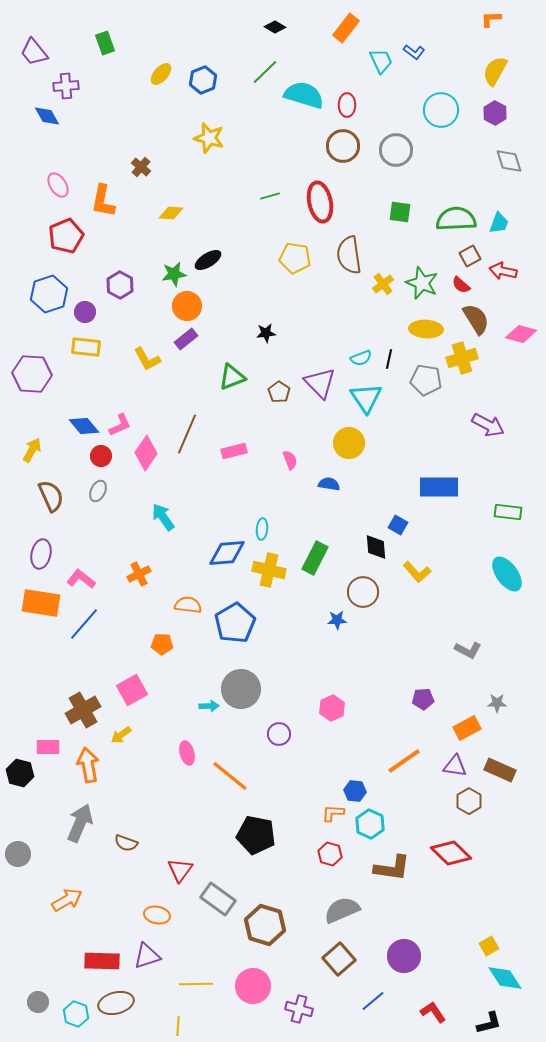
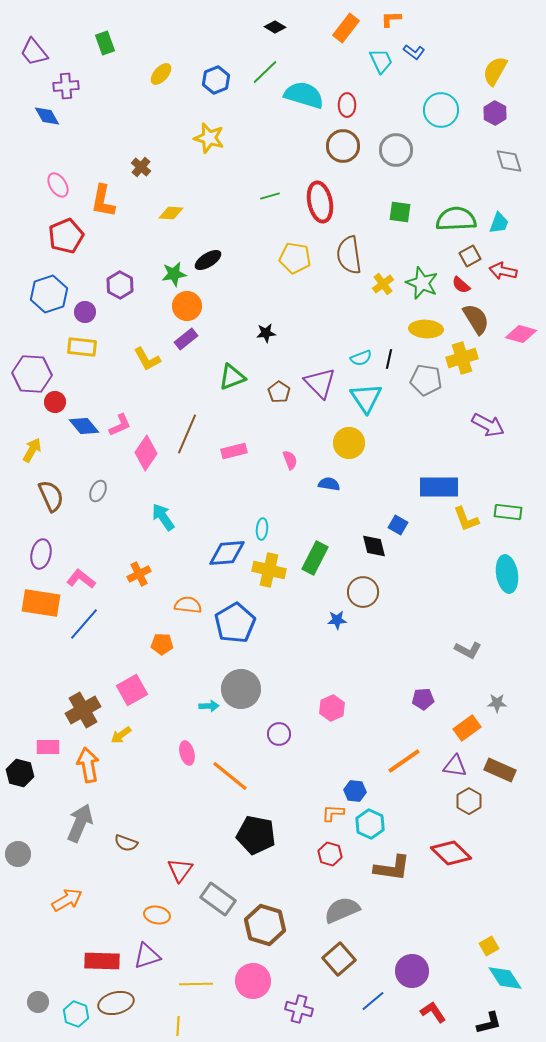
orange L-shape at (491, 19): moved 100 px left
blue hexagon at (203, 80): moved 13 px right
yellow rectangle at (86, 347): moved 4 px left
red circle at (101, 456): moved 46 px left, 54 px up
black diamond at (376, 547): moved 2 px left, 1 px up; rotated 8 degrees counterclockwise
yellow L-shape at (417, 572): moved 49 px right, 53 px up; rotated 20 degrees clockwise
cyan ellipse at (507, 574): rotated 27 degrees clockwise
orange rectangle at (467, 728): rotated 8 degrees counterclockwise
purple circle at (404, 956): moved 8 px right, 15 px down
pink circle at (253, 986): moved 5 px up
